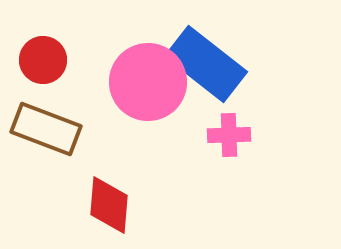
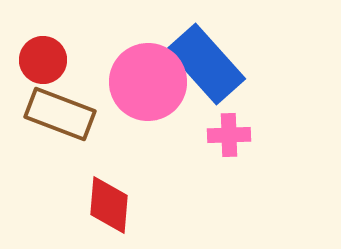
blue rectangle: rotated 10 degrees clockwise
brown rectangle: moved 14 px right, 15 px up
